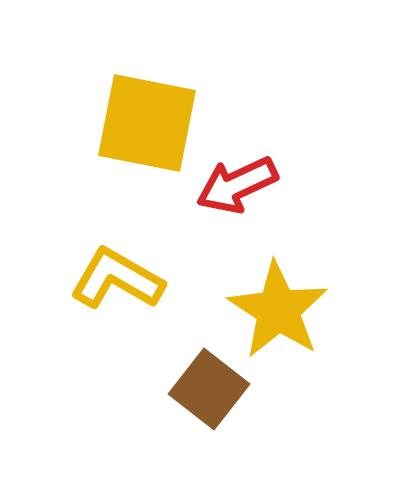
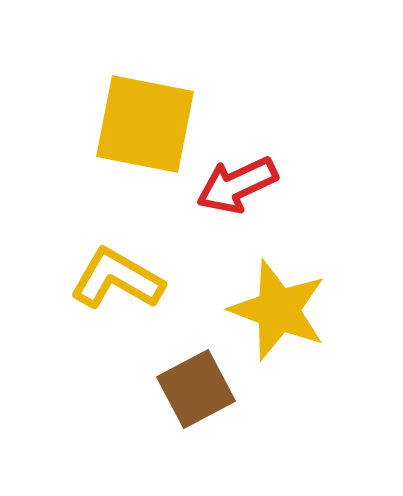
yellow square: moved 2 px left, 1 px down
yellow star: rotated 12 degrees counterclockwise
brown square: moved 13 px left; rotated 24 degrees clockwise
